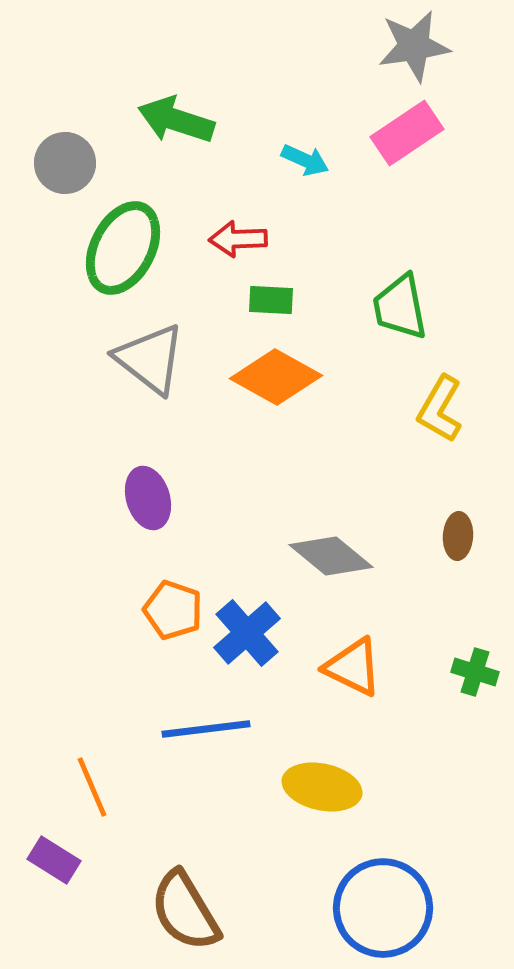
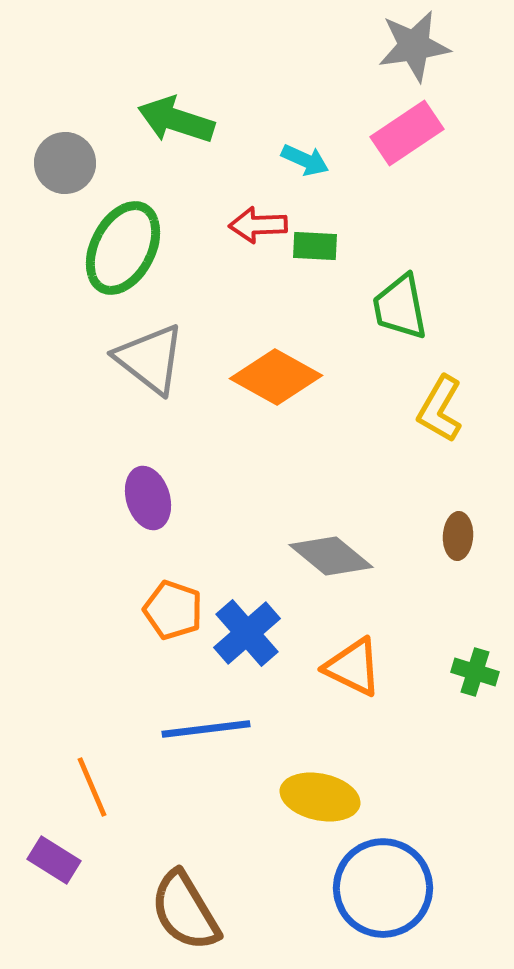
red arrow: moved 20 px right, 14 px up
green rectangle: moved 44 px right, 54 px up
yellow ellipse: moved 2 px left, 10 px down
blue circle: moved 20 px up
